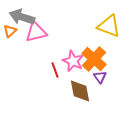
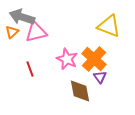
orange triangle: moved 2 px right, 1 px down
pink star: moved 6 px left, 2 px up
red line: moved 25 px left, 1 px up
